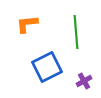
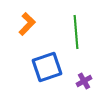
orange L-shape: rotated 140 degrees clockwise
blue square: rotated 8 degrees clockwise
